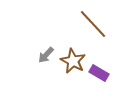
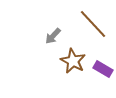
gray arrow: moved 7 px right, 19 px up
purple rectangle: moved 4 px right, 4 px up
